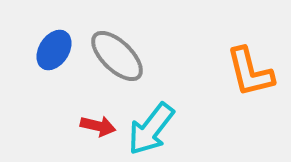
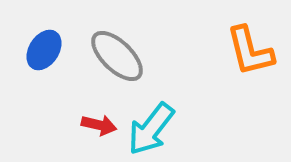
blue ellipse: moved 10 px left
orange L-shape: moved 21 px up
red arrow: moved 1 px right, 1 px up
